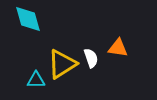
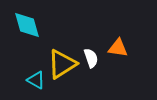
cyan diamond: moved 1 px left, 6 px down
cyan triangle: rotated 30 degrees clockwise
